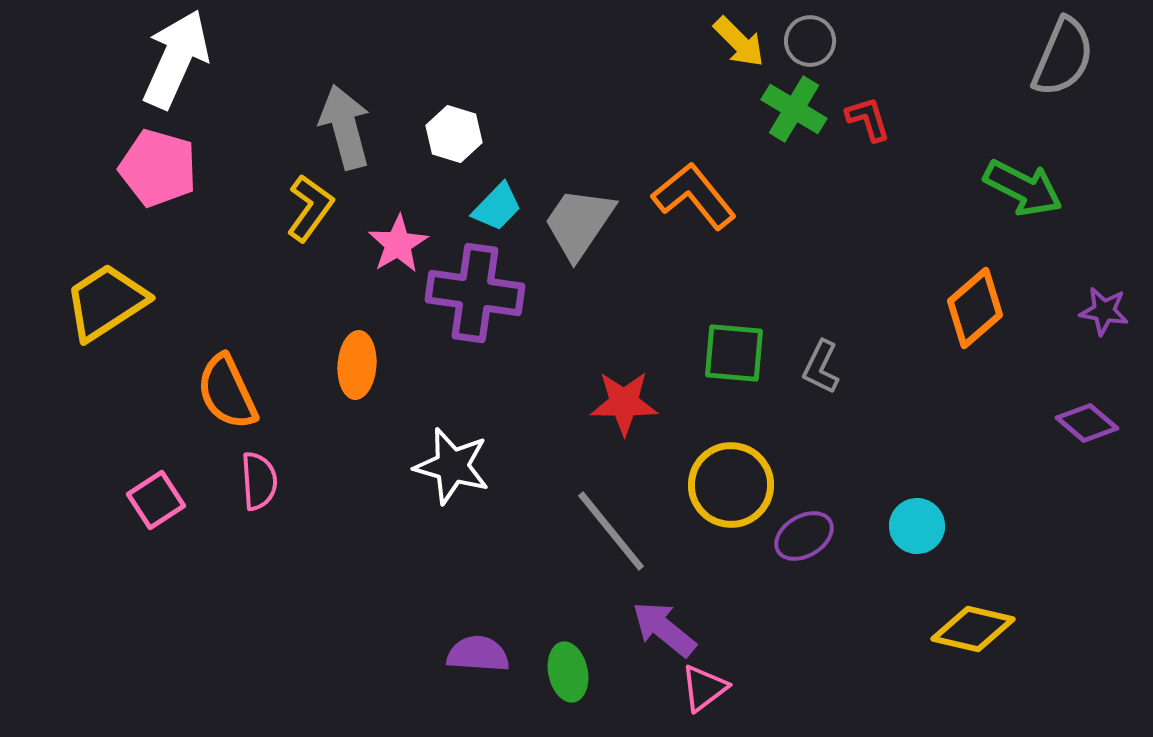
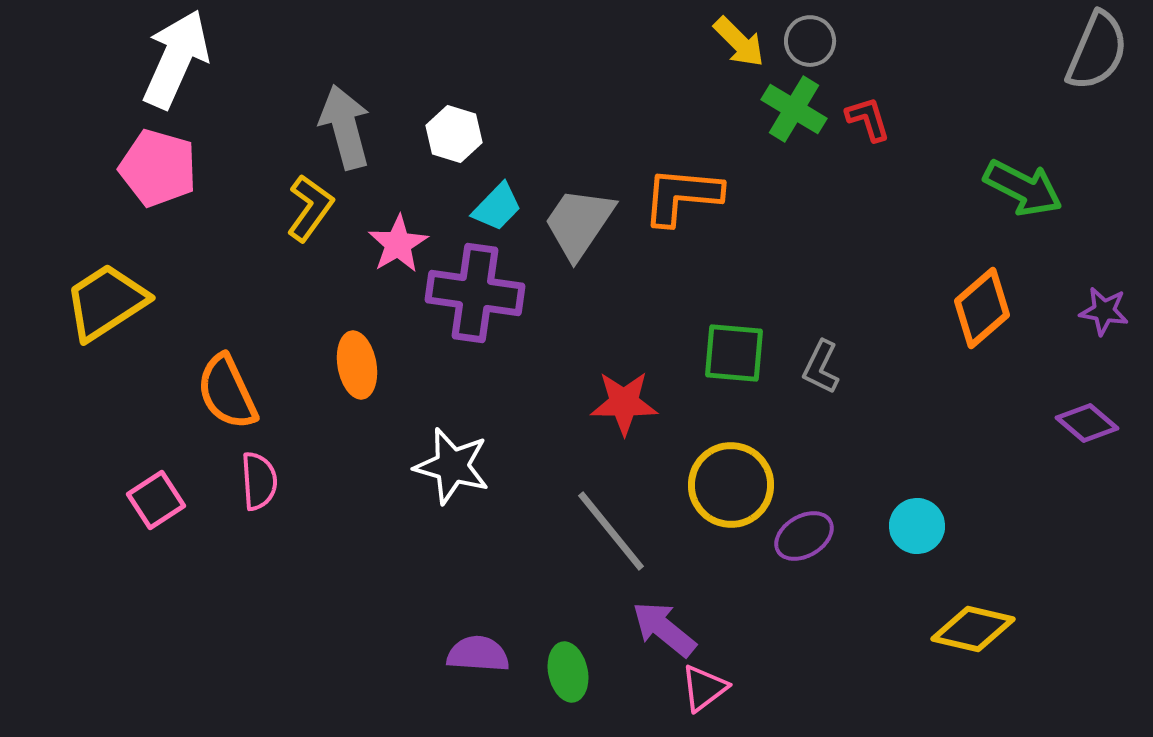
gray semicircle: moved 34 px right, 6 px up
orange L-shape: moved 12 px left; rotated 46 degrees counterclockwise
orange diamond: moved 7 px right
orange ellipse: rotated 14 degrees counterclockwise
